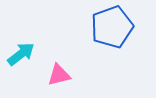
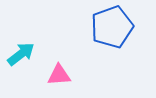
pink triangle: rotated 10 degrees clockwise
